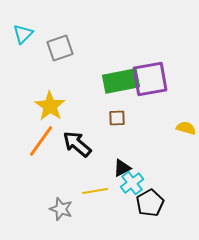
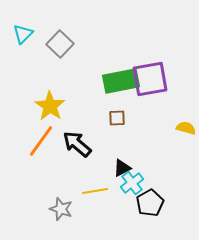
gray square: moved 4 px up; rotated 28 degrees counterclockwise
